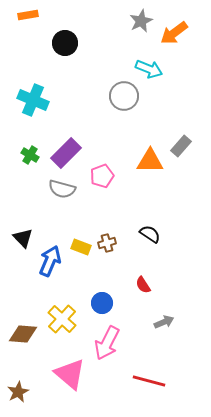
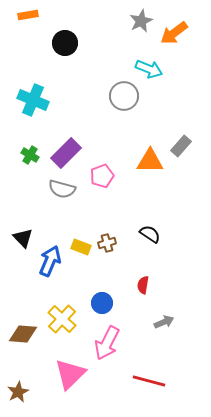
red semicircle: rotated 42 degrees clockwise
pink triangle: rotated 36 degrees clockwise
